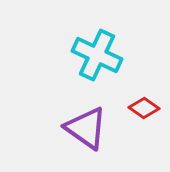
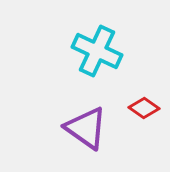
cyan cross: moved 4 px up
